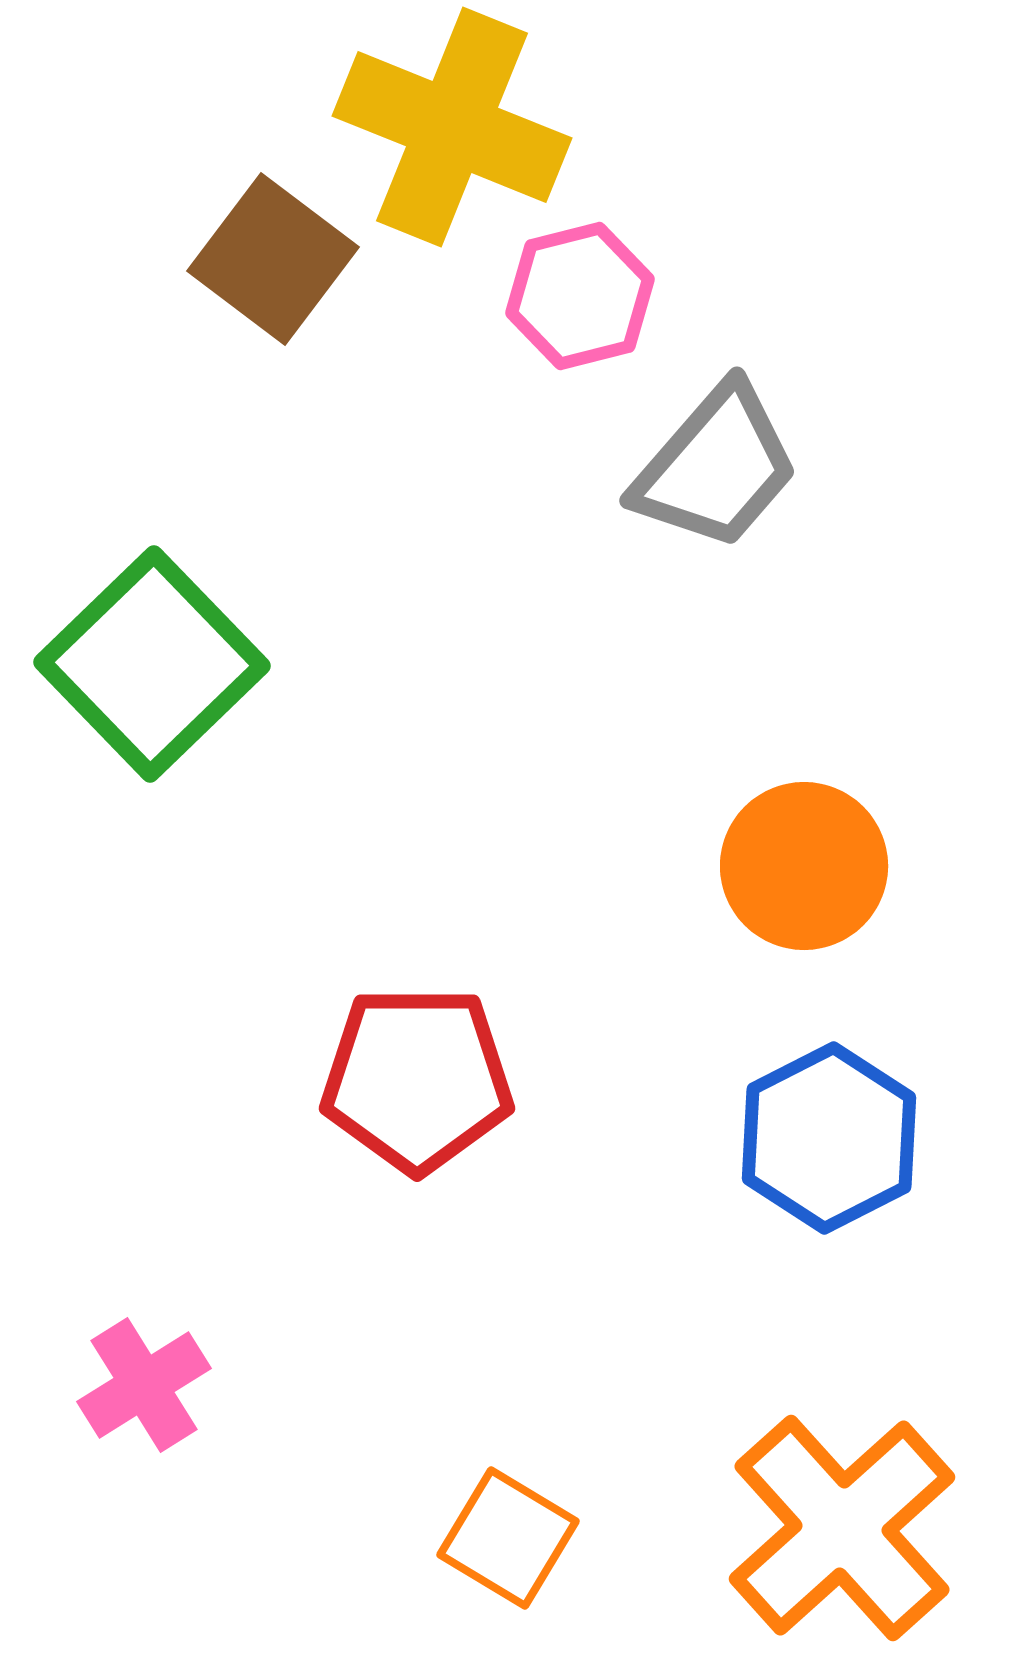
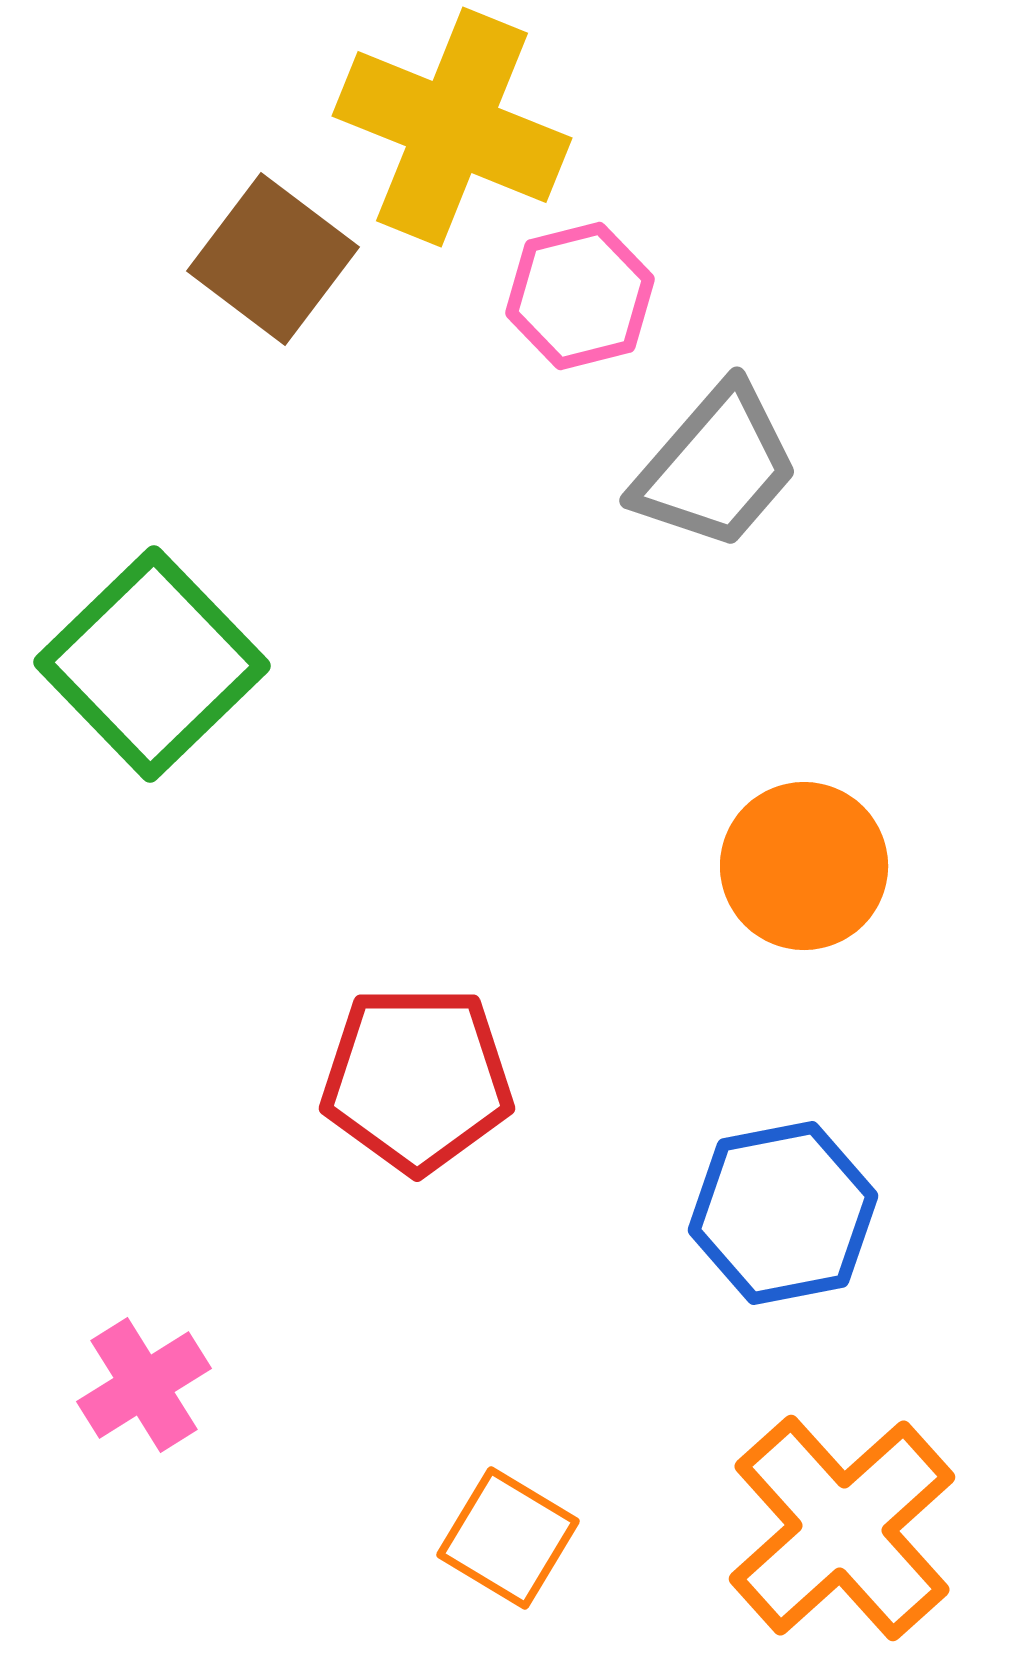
blue hexagon: moved 46 px left, 75 px down; rotated 16 degrees clockwise
